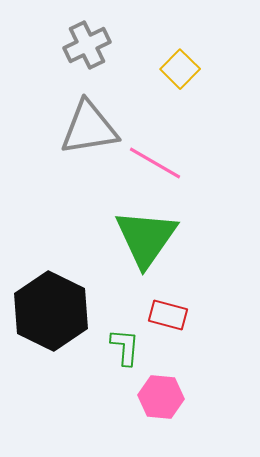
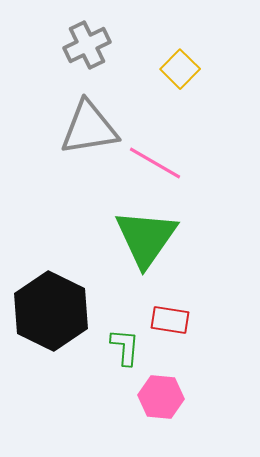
red rectangle: moved 2 px right, 5 px down; rotated 6 degrees counterclockwise
